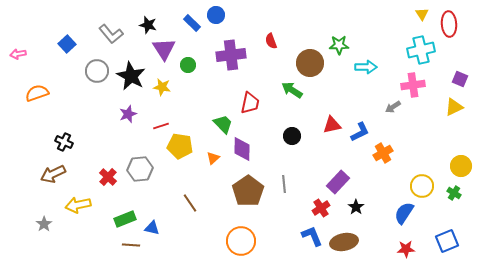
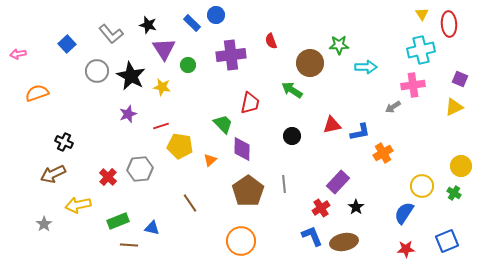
blue L-shape at (360, 132): rotated 15 degrees clockwise
orange triangle at (213, 158): moved 3 px left, 2 px down
green rectangle at (125, 219): moved 7 px left, 2 px down
brown line at (131, 245): moved 2 px left
